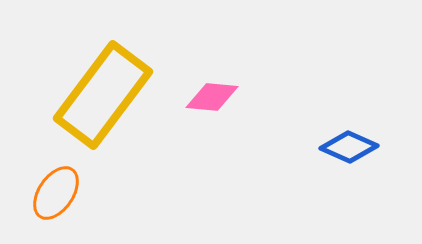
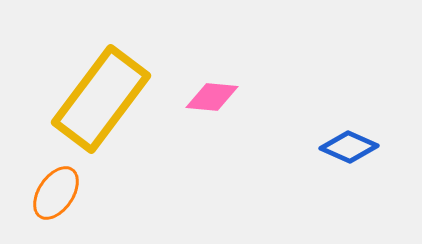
yellow rectangle: moved 2 px left, 4 px down
